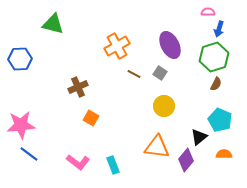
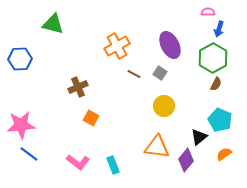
green hexagon: moved 1 px left, 1 px down; rotated 12 degrees counterclockwise
orange semicircle: rotated 35 degrees counterclockwise
